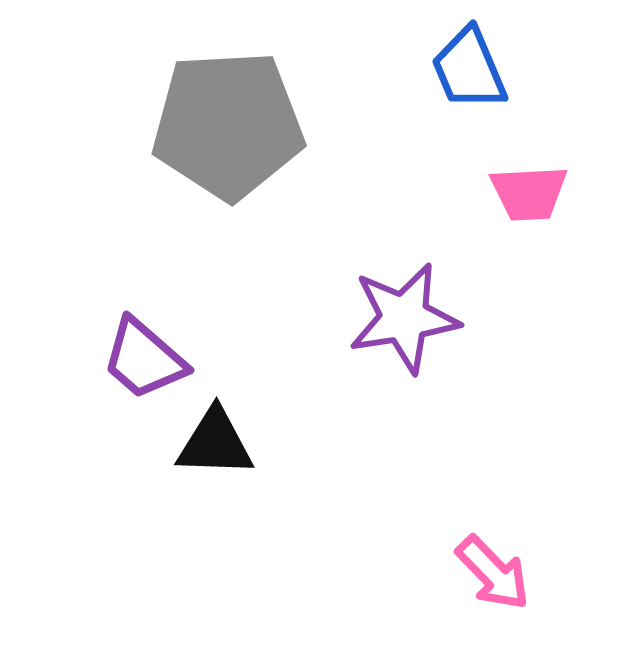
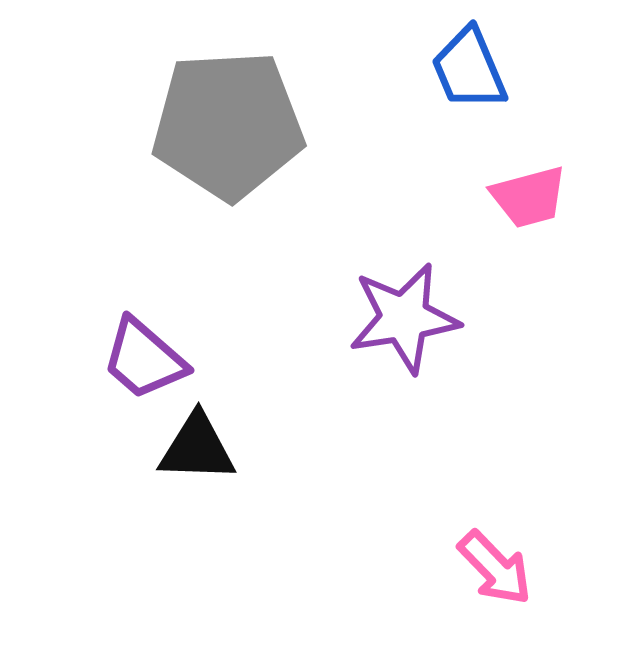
pink trapezoid: moved 4 px down; rotated 12 degrees counterclockwise
black triangle: moved 18 px left, 5 px down
pink arrow: moved 2 px right, 5 px up
